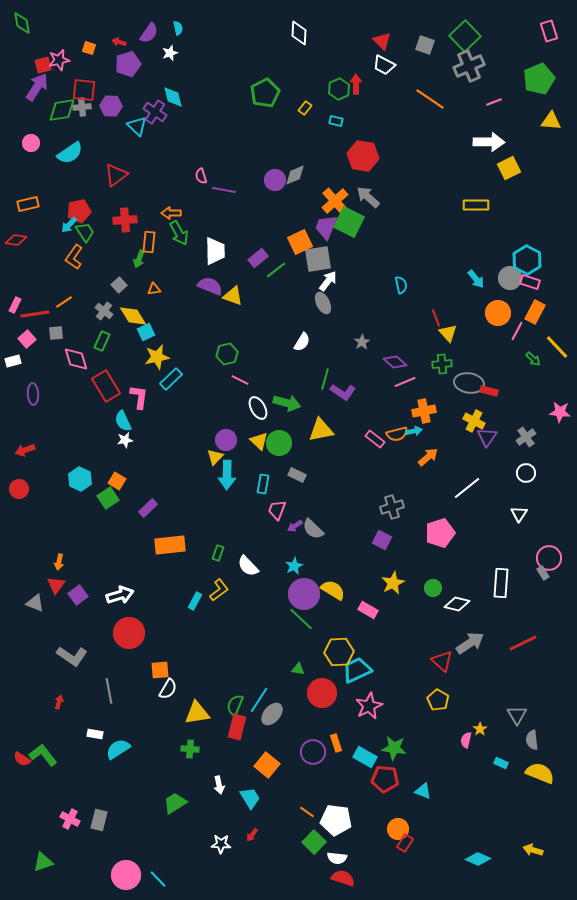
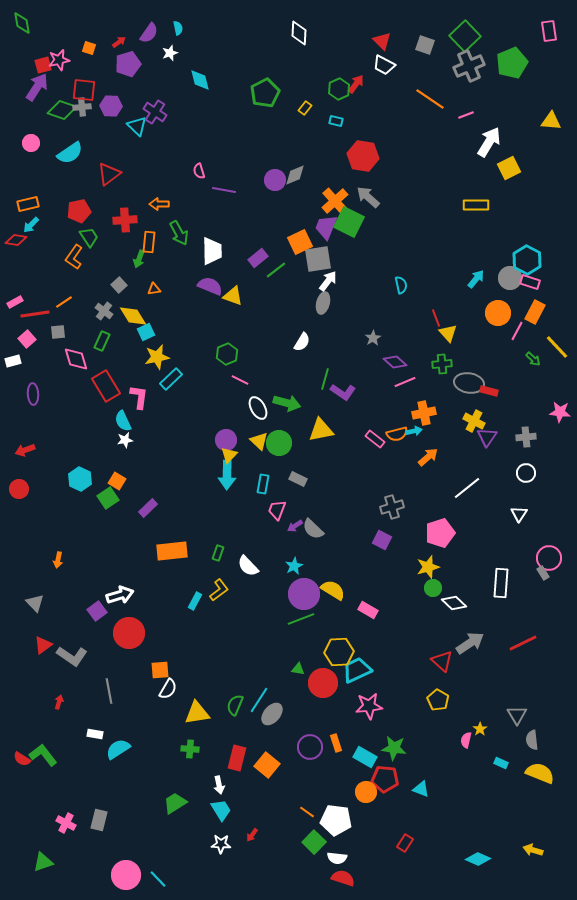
pink rectangle at (549, 31): rotated 10 degrees clockwise
red arrow at (119, 42): rotated 128 degrees clockwise
green pentagon at (539, 79): moved 27 px left, 16 px up
red arrow at (356, 84): rotated 36 degrees clockwise
cyan diamond at (173, 97): moved 27 px right, 17 px up
pink line at (494, 102): moved 28 px left, 13 px down
green diamond at (62, 110): rotated 28 degrees clockwise
white arrow at (489, 142): rotated 60 degrees counterclockwise
red triangle at (116, 175): moved 7 px left, 1 px up
pink semicircle at (201, 176): moved 2 px left, 5 px up
orange arrow at (171, 213): moved 12 px left, 9 px up
cyan arrow at (69, 225): moved 38 px left
green trapezoid at (85, 232): moved 4 px right, 5 px down
white trapezoid at (215, 251): moved 3 px left
cyan arrow at (476, 279): rotated 102 degrees counterclockwise
gray ellipse at (323, 303): rotated 40 degrees clockwise
pink rectangle at (15, 305): moved 3 px up; rotated 35 degrees clockwise
gray square at (56, 333): moved 2 px right, 1 px up
gray star at (362, 342): moved 11 px right, 4 px up
green hexagon at (227, 354): rotated 10 degrees counterclockwise
orange cross at (424, 411): moved 2 px down
gray cross at (526, 437): rotated 30 degrees clockwise
yellow triangle at (215, 457): moved 14 px right, 2 px up
gray rectangle at (297, 475): moved 1 px right, 4 px down
orange rectangle at (170, 545): moved 2 px right, 6 px down
orange arrow at (59, 562): moved 1 px left, 2 px up
yellow star at (393, 583): moved 35 px right, 16 px up; rotated 10 degrees clockwise
red triangle at (56, 585): moved 13 px left, 60 px down; rotated 18 degrees clockwise
purple square at (78, 595): moved 19 px right, 16 px down
gray triangle at (35, 603): rotated 24 degrees clockwise
white diamond at (457, 604): moved 3 px left, 1 px up; rotated 30 degrees clockwise
green line at (301, 619): rotated 64 degrees counterclockwise
red circle at (322, 693): moved 1 px right, 10 px up
pink star at (369, 706): rotated 20 degrees clockwise
red rectangle at (237, 727): moved 31 px down
purple circle at (313, 752): moved 3 px left, 5 px up
cyan triangle at (423, 791): moved 2 px left, 2 px up
cyan trapezoid at (250, 798): moved 29 px left, 12 px down
pink cross at (70, 819): moved 4 px left, 4 px down
orange circle at (398, 829): moved 32 px left, 37 px up
